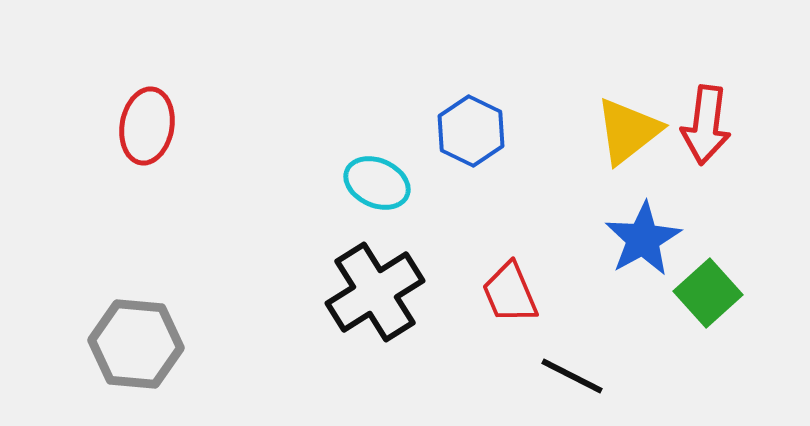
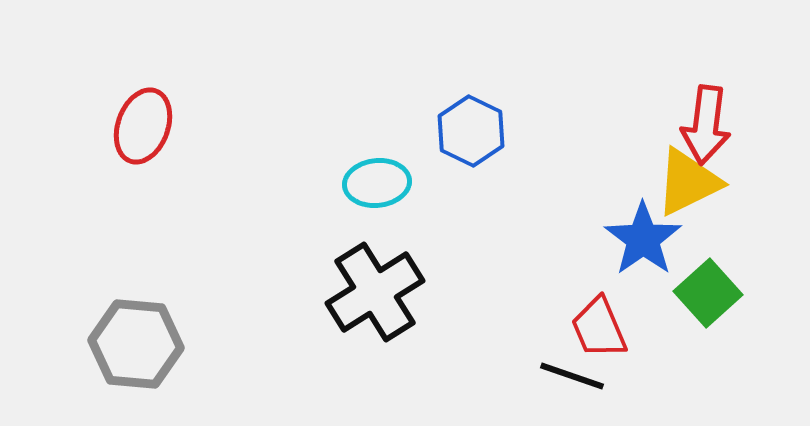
red ellipse: moved 4 px left; rotated 10 degrees clockwise
yellow triangle: moved 60 px right, 51 px down; rotated 12 degrees clockwise
cyan ellipse: rotated 30 degrees counterclockwise
blue star: rotated 6 degrees counterclockwise
red trapezoid: moved 89 px right, 35 px down
black line: rotated 8 degrees counterclockwise
